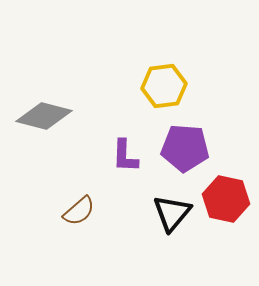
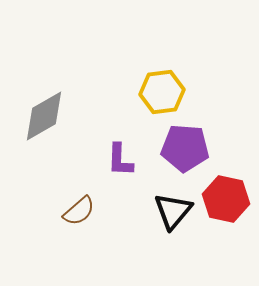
yellow hexagon: moved 2 px left, 6 px down
gray diamond: rotated 44 degrees counterclockwise
purple L-shape: moved 5 px left, 4 px down
black triangle: moved 1 px right, 2 px up
